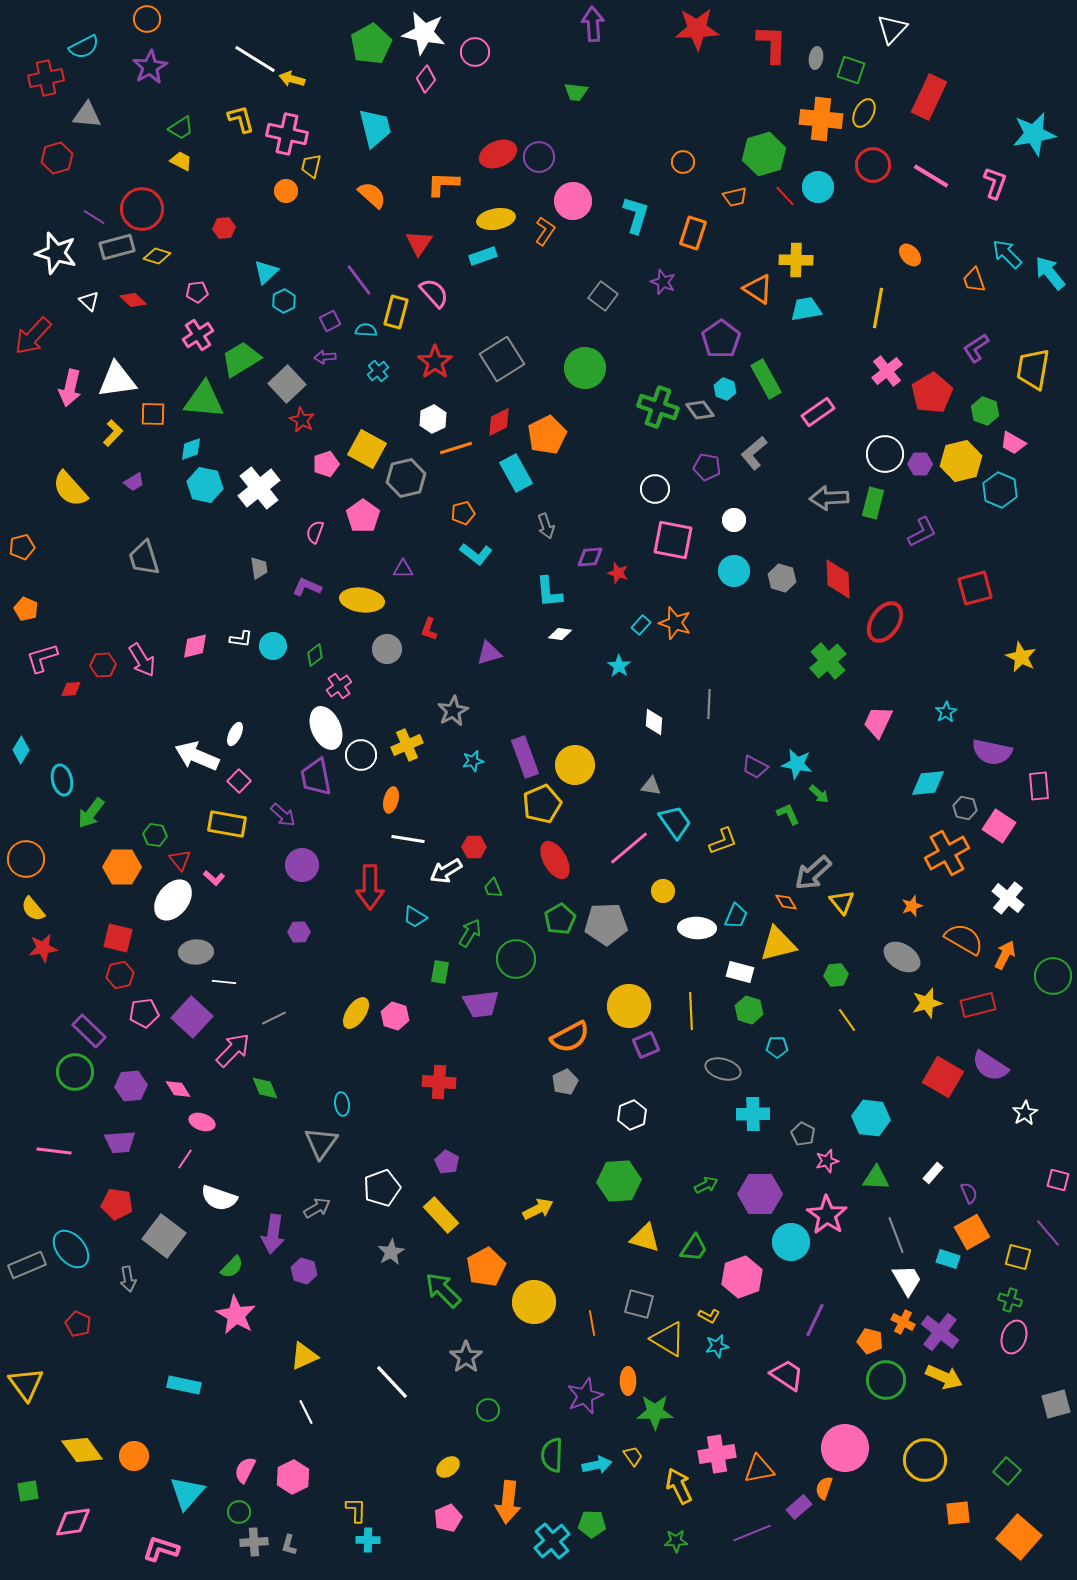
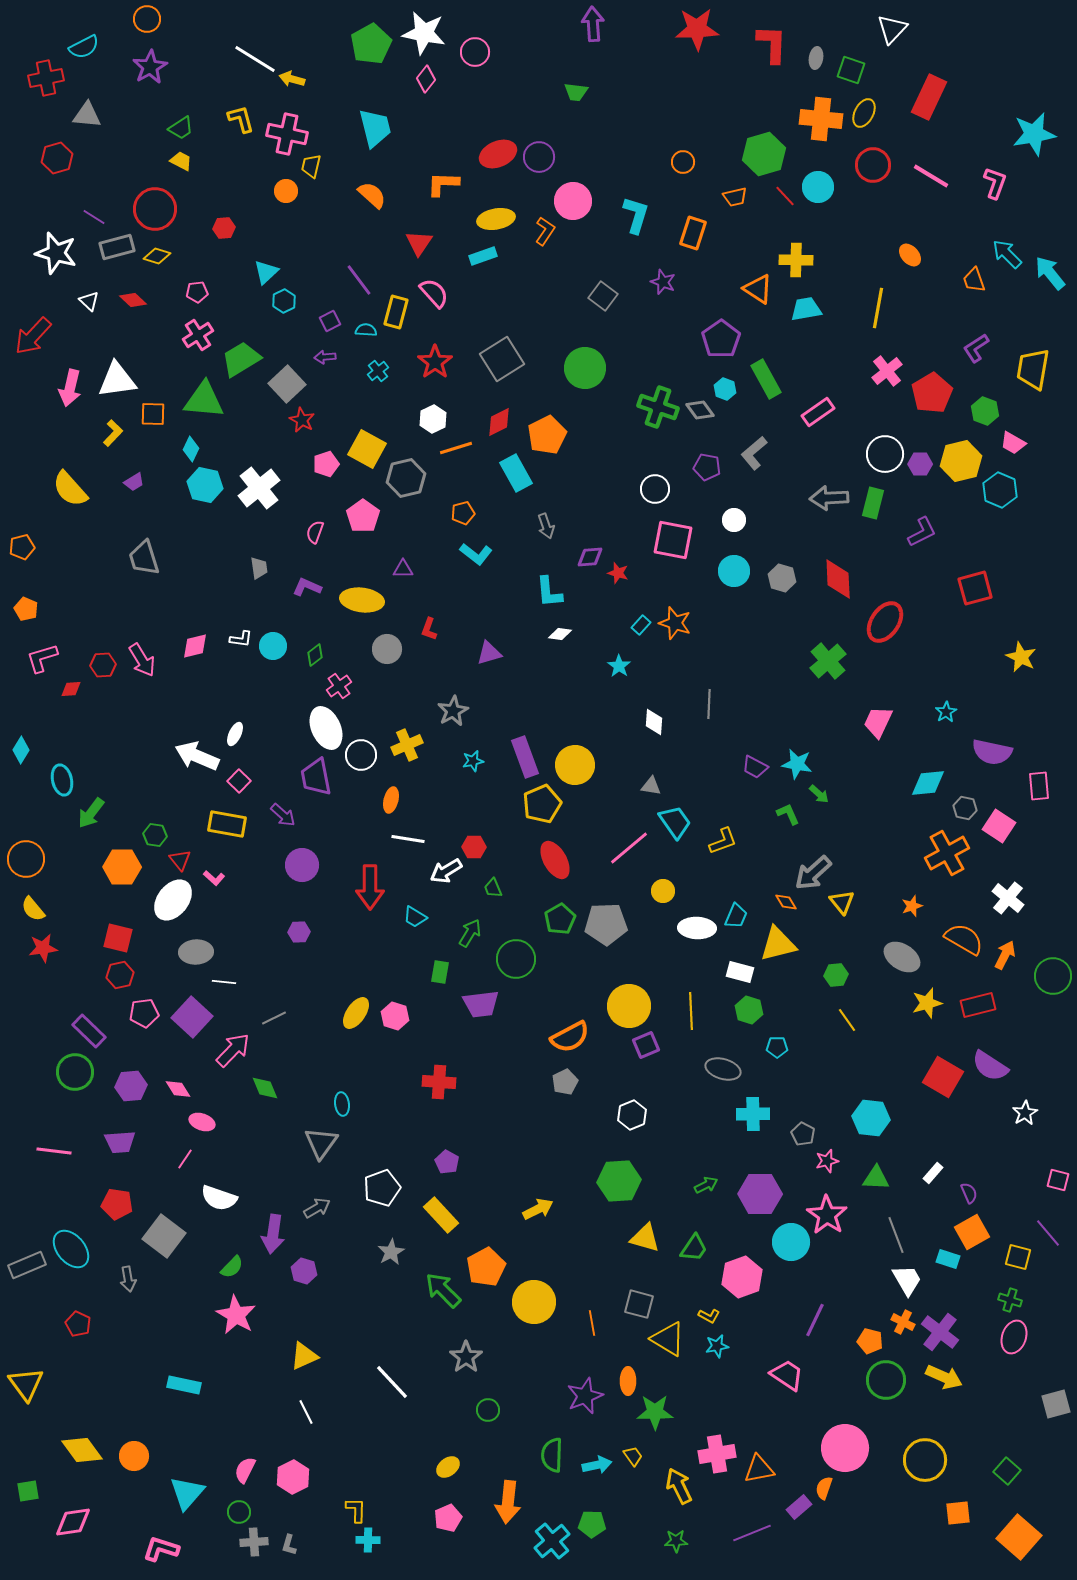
red circle at (142, 209): moved 13 px right
cyan diamond at (191, 449): rotated 45 degrees counterclockwise
